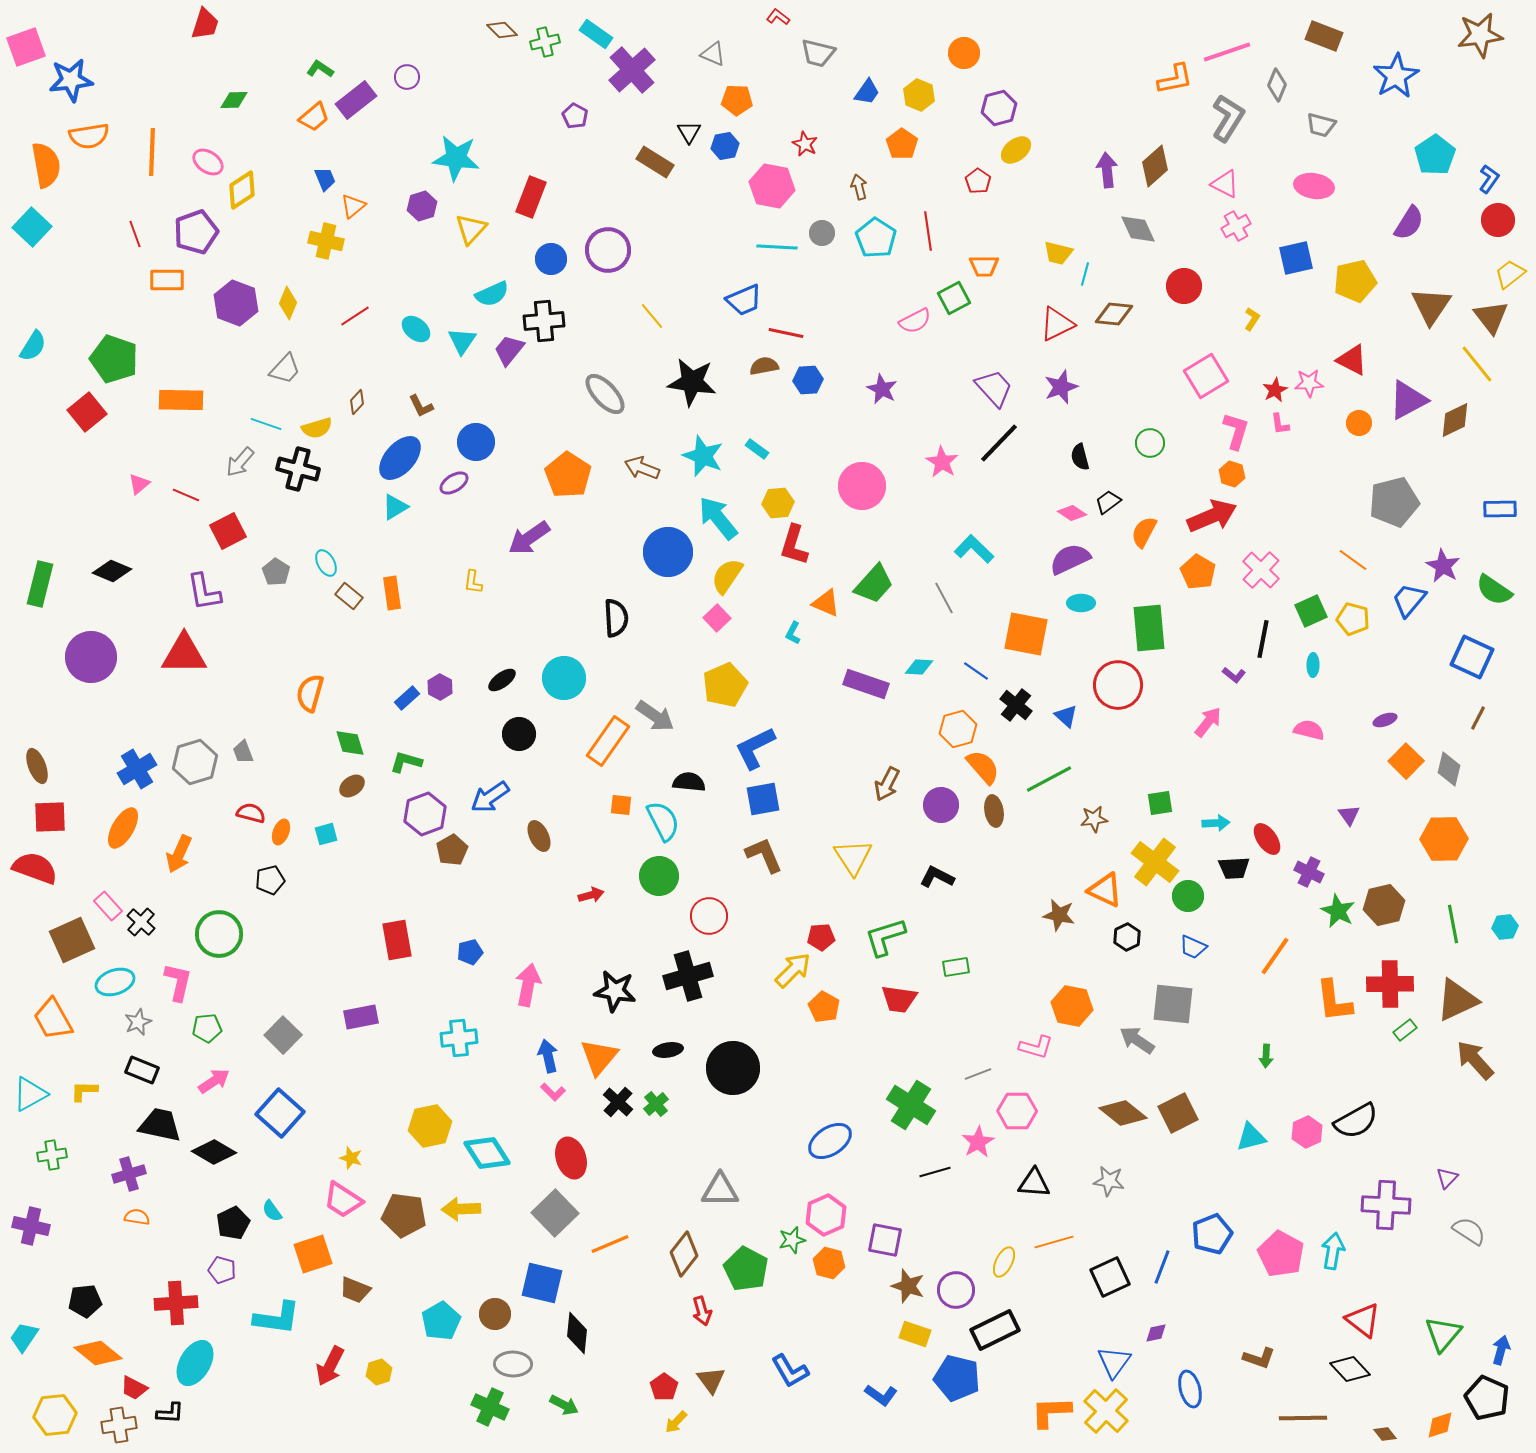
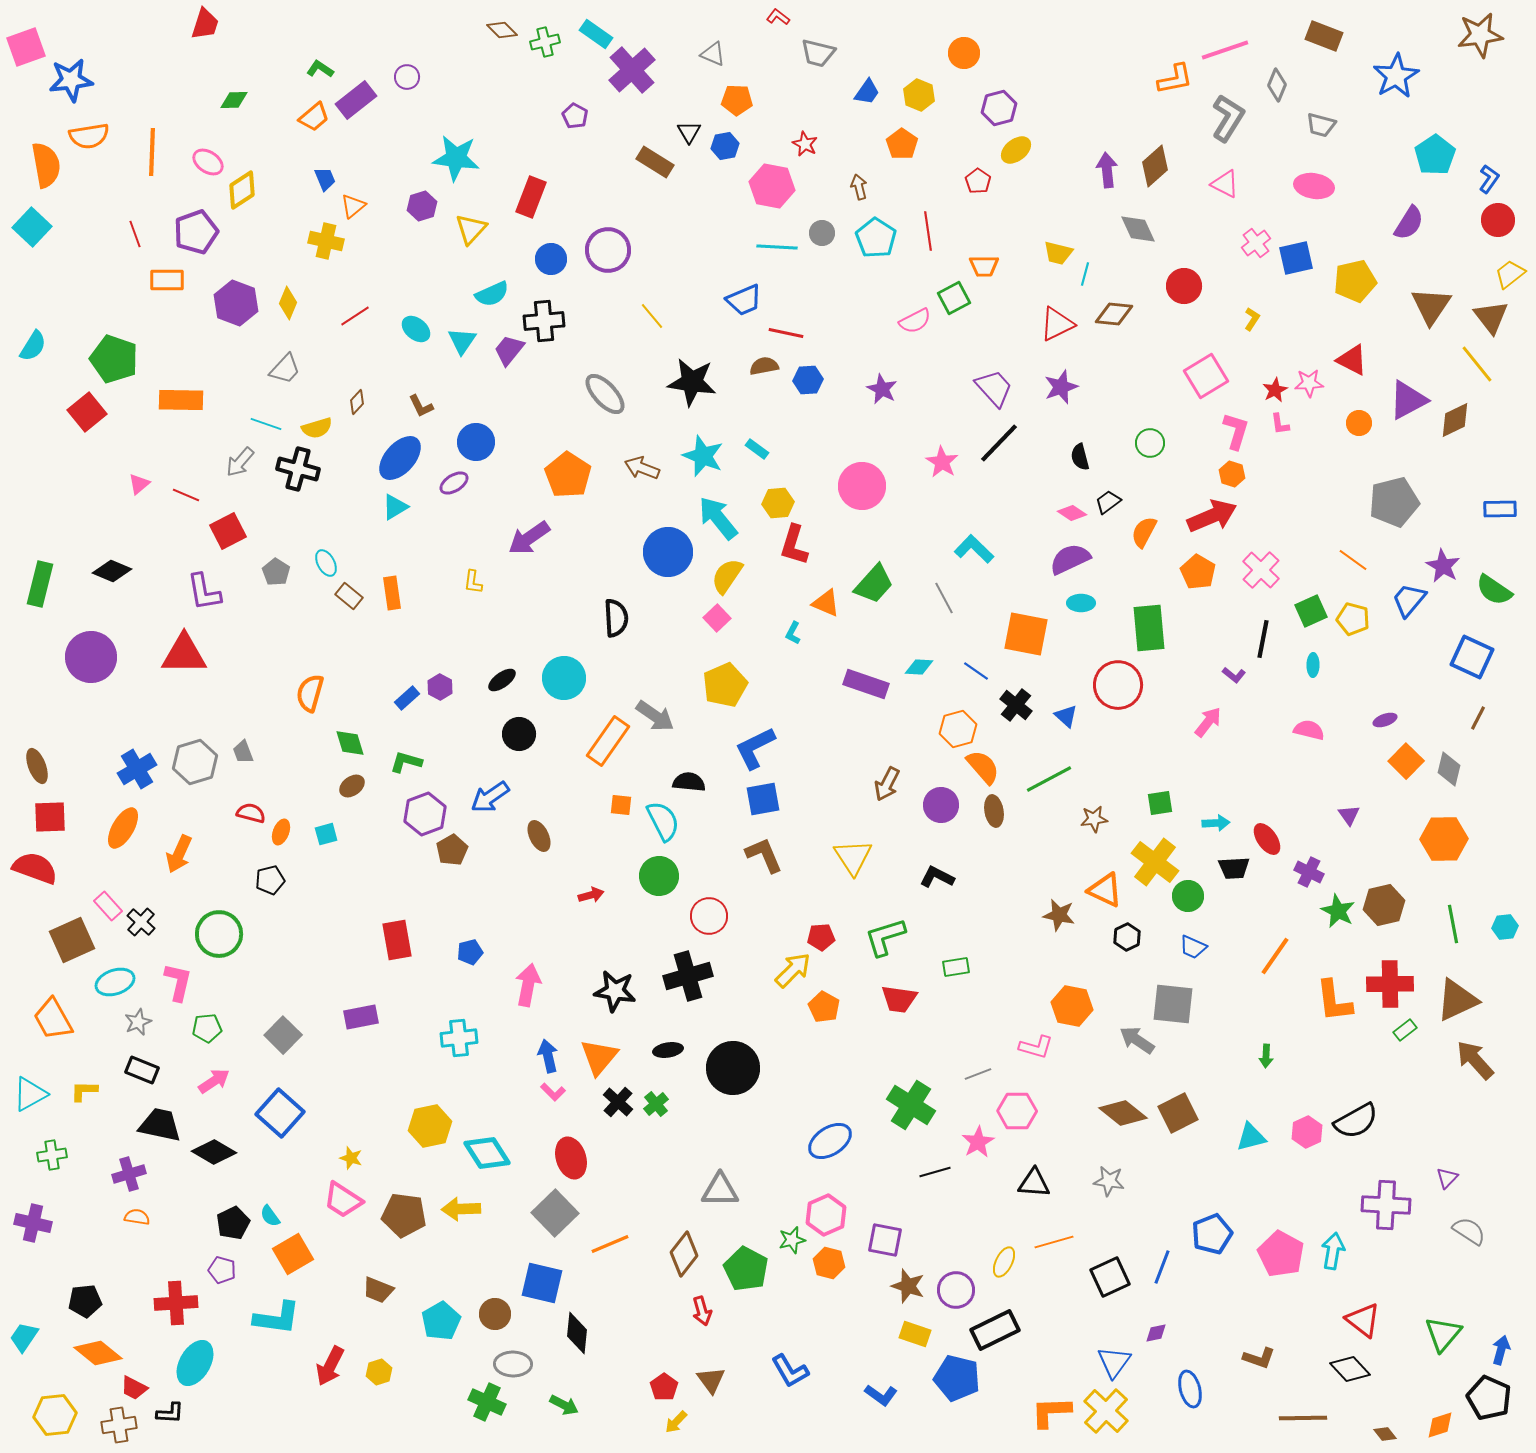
pink line at (1227, 52): moved 2 px left, 2 px up
pink cross at (1236, 226): moved 20 px right, 17 px down; rotated 8 degrees counterclockwise
cyan semicircle at (272, 1211): moved 2 px left, 5 px down
purple cross at (31, 1226): moved 2 px right, 3 px up
orange square at (313, 1254): moved 20 px left; rotated 12 degrees counterclockwise
brown trapezoid at (355, 1290): moved 23 px right
black pentagon at (1487, 1398): moved 2 px right
green cross at (490, 1407): moved 3 px left, 5 px up
